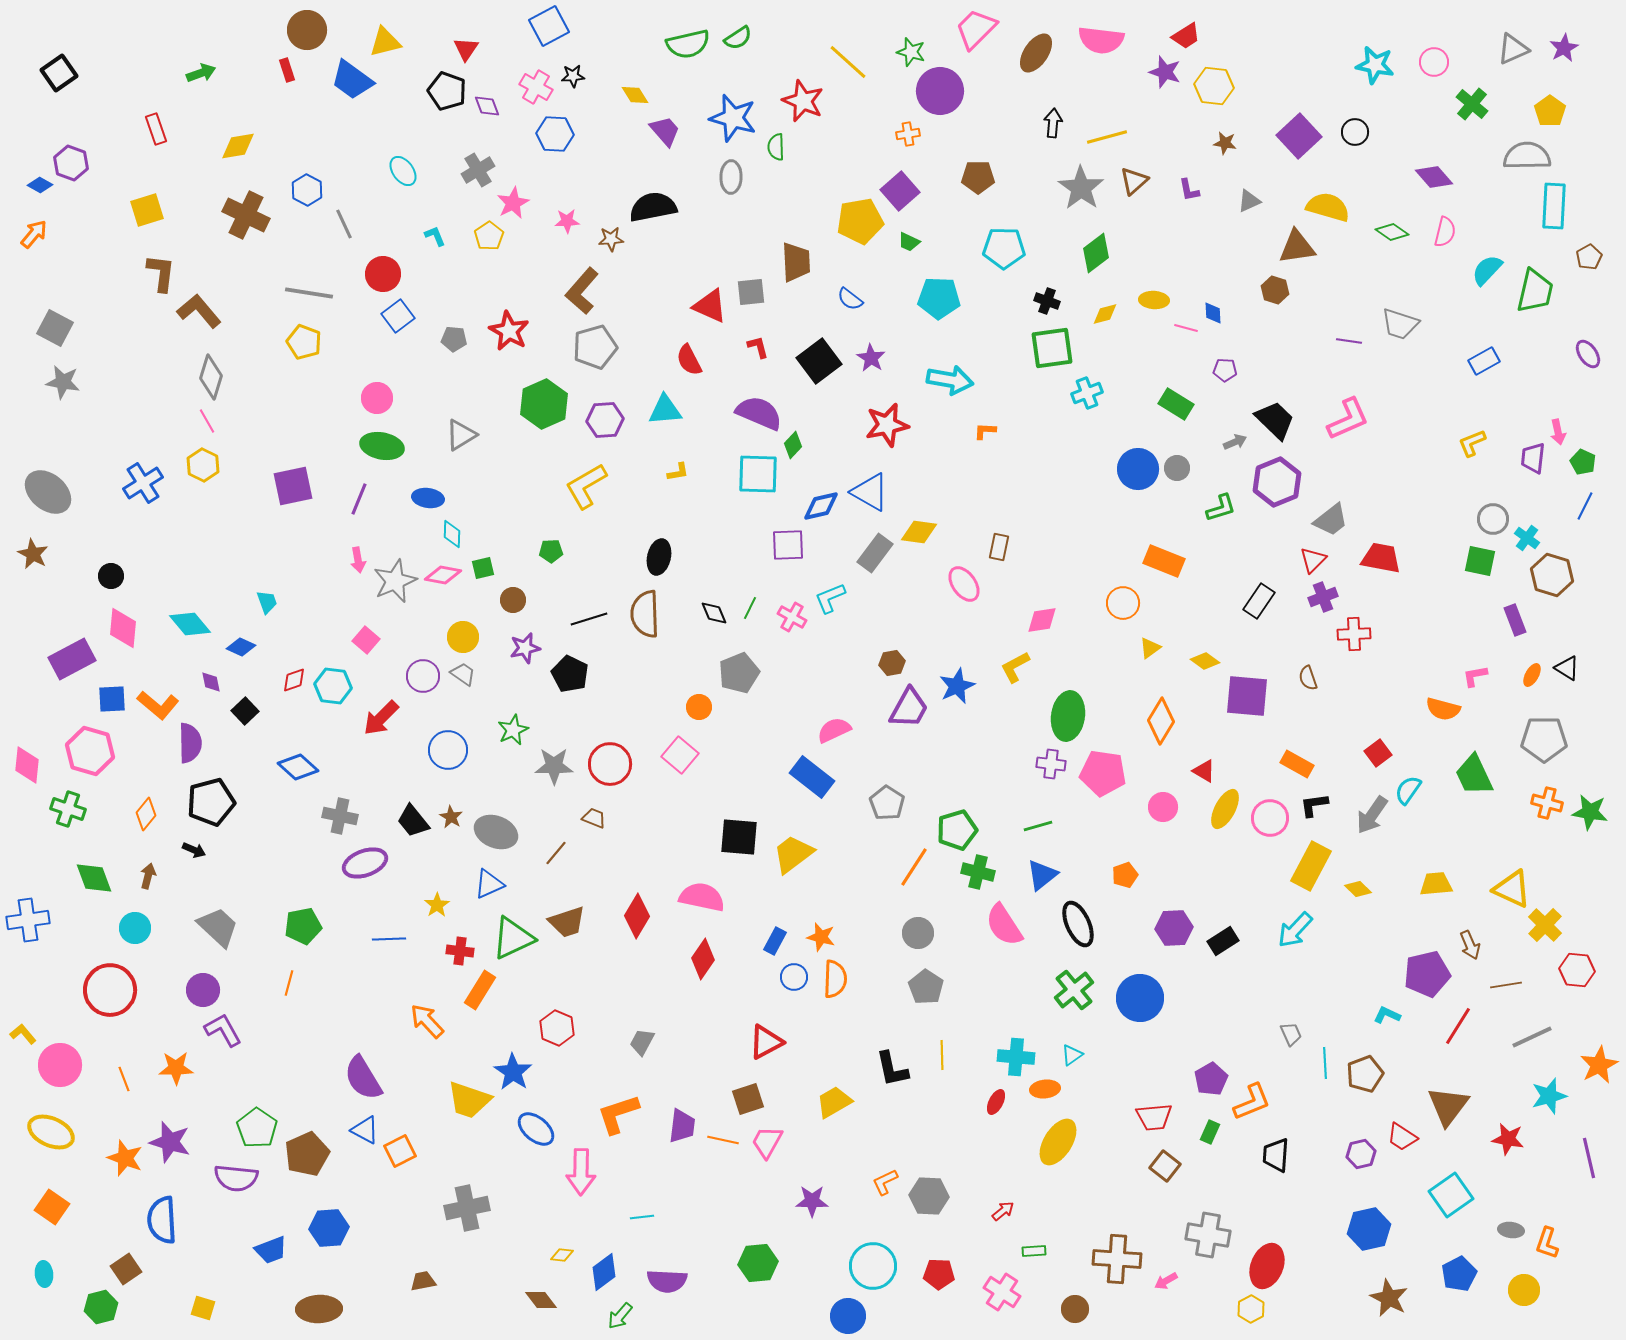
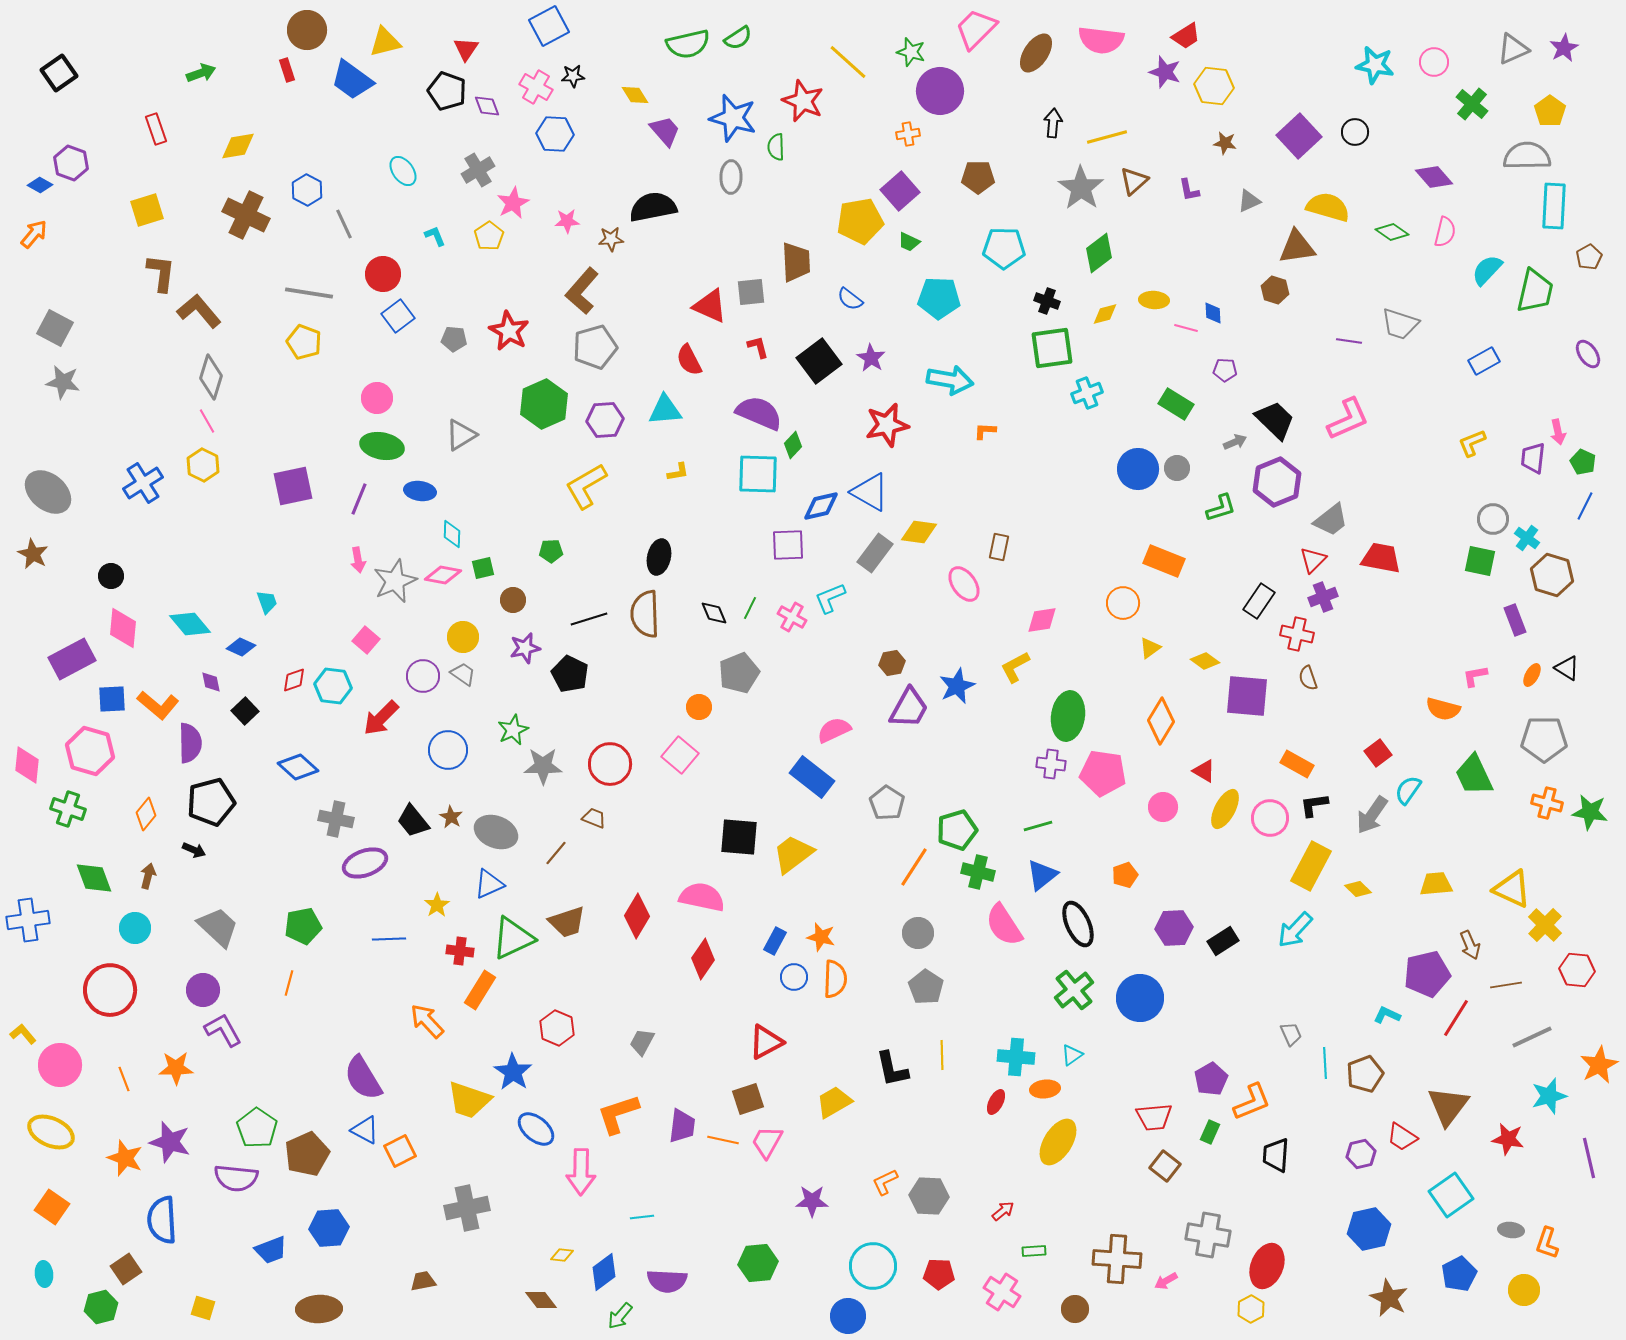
green diamond at (1096, 253): moved 3 px right
blue ellipse at (428, 498): moved 8 px left, 7 px up
red cross at (1354, 634): moved 57 px left; rotated 16 degrees clockwise
gray star at (554, 766): moved 11 px left
gray cross at (340, 816): moved 4 px left, 3 px down
red line at (1458, 1026): moved 2 px left, 8 px up
